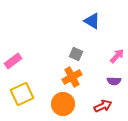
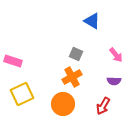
pink arrow: moved 1 px left, 1 px up; rotated 98 degrees clockwise
pink rectangle: rotated 54 degrees clockwise
red arrow: rotated 144 degrees clockwise
